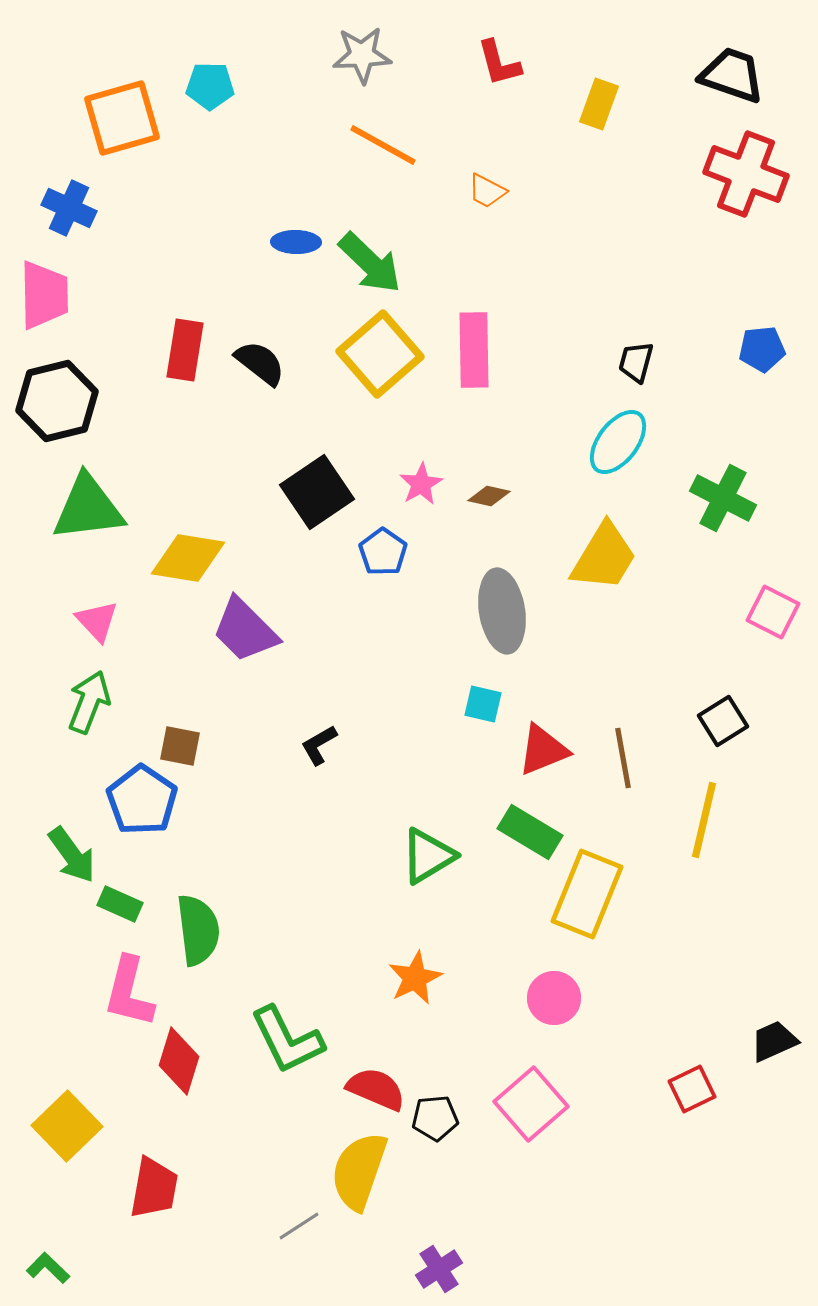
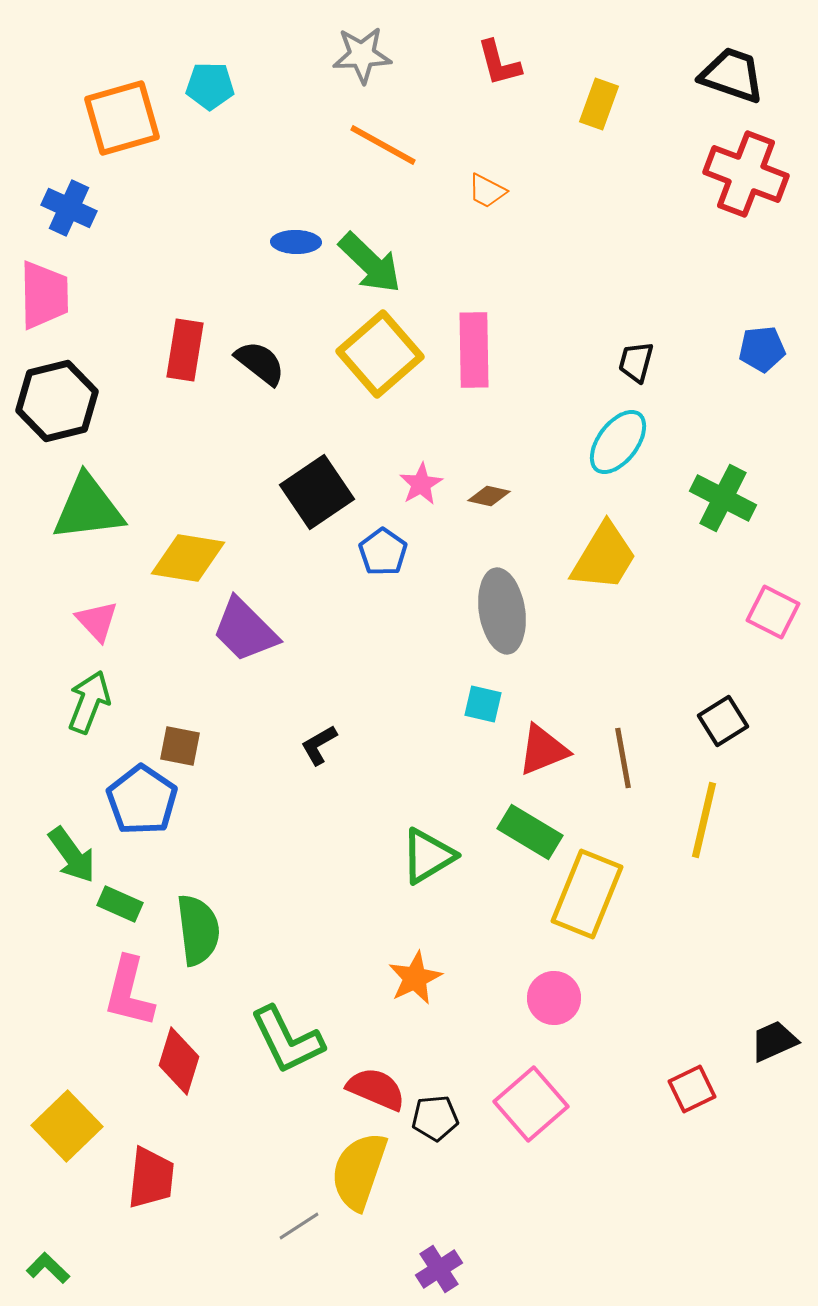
red trapezoid at (154, 1188): moved 3 px left, 10 px up; rotated 4 degrees counterclockwise
